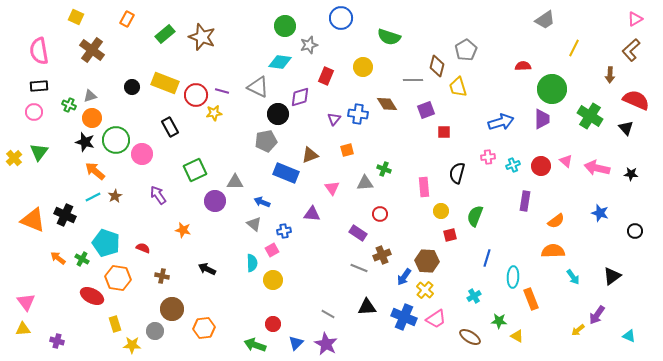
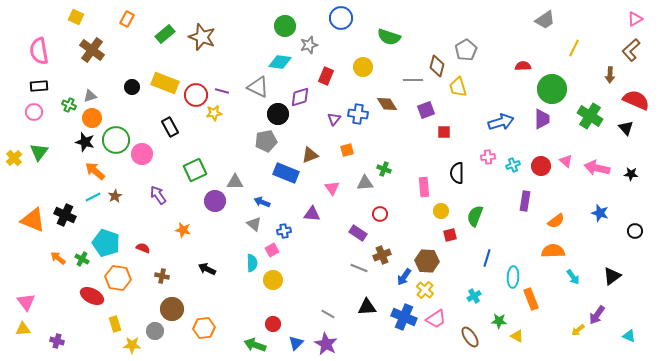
black semicircle at (457, 173): rotated 15 degrees counterclockwise
brown ellipse at (470, 337): rotated 25 degrees clockwise
